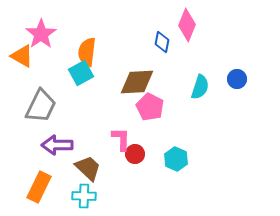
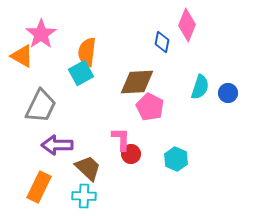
blue circle: moved 9 px left, 14 px down
red circle: moved 4 px left
